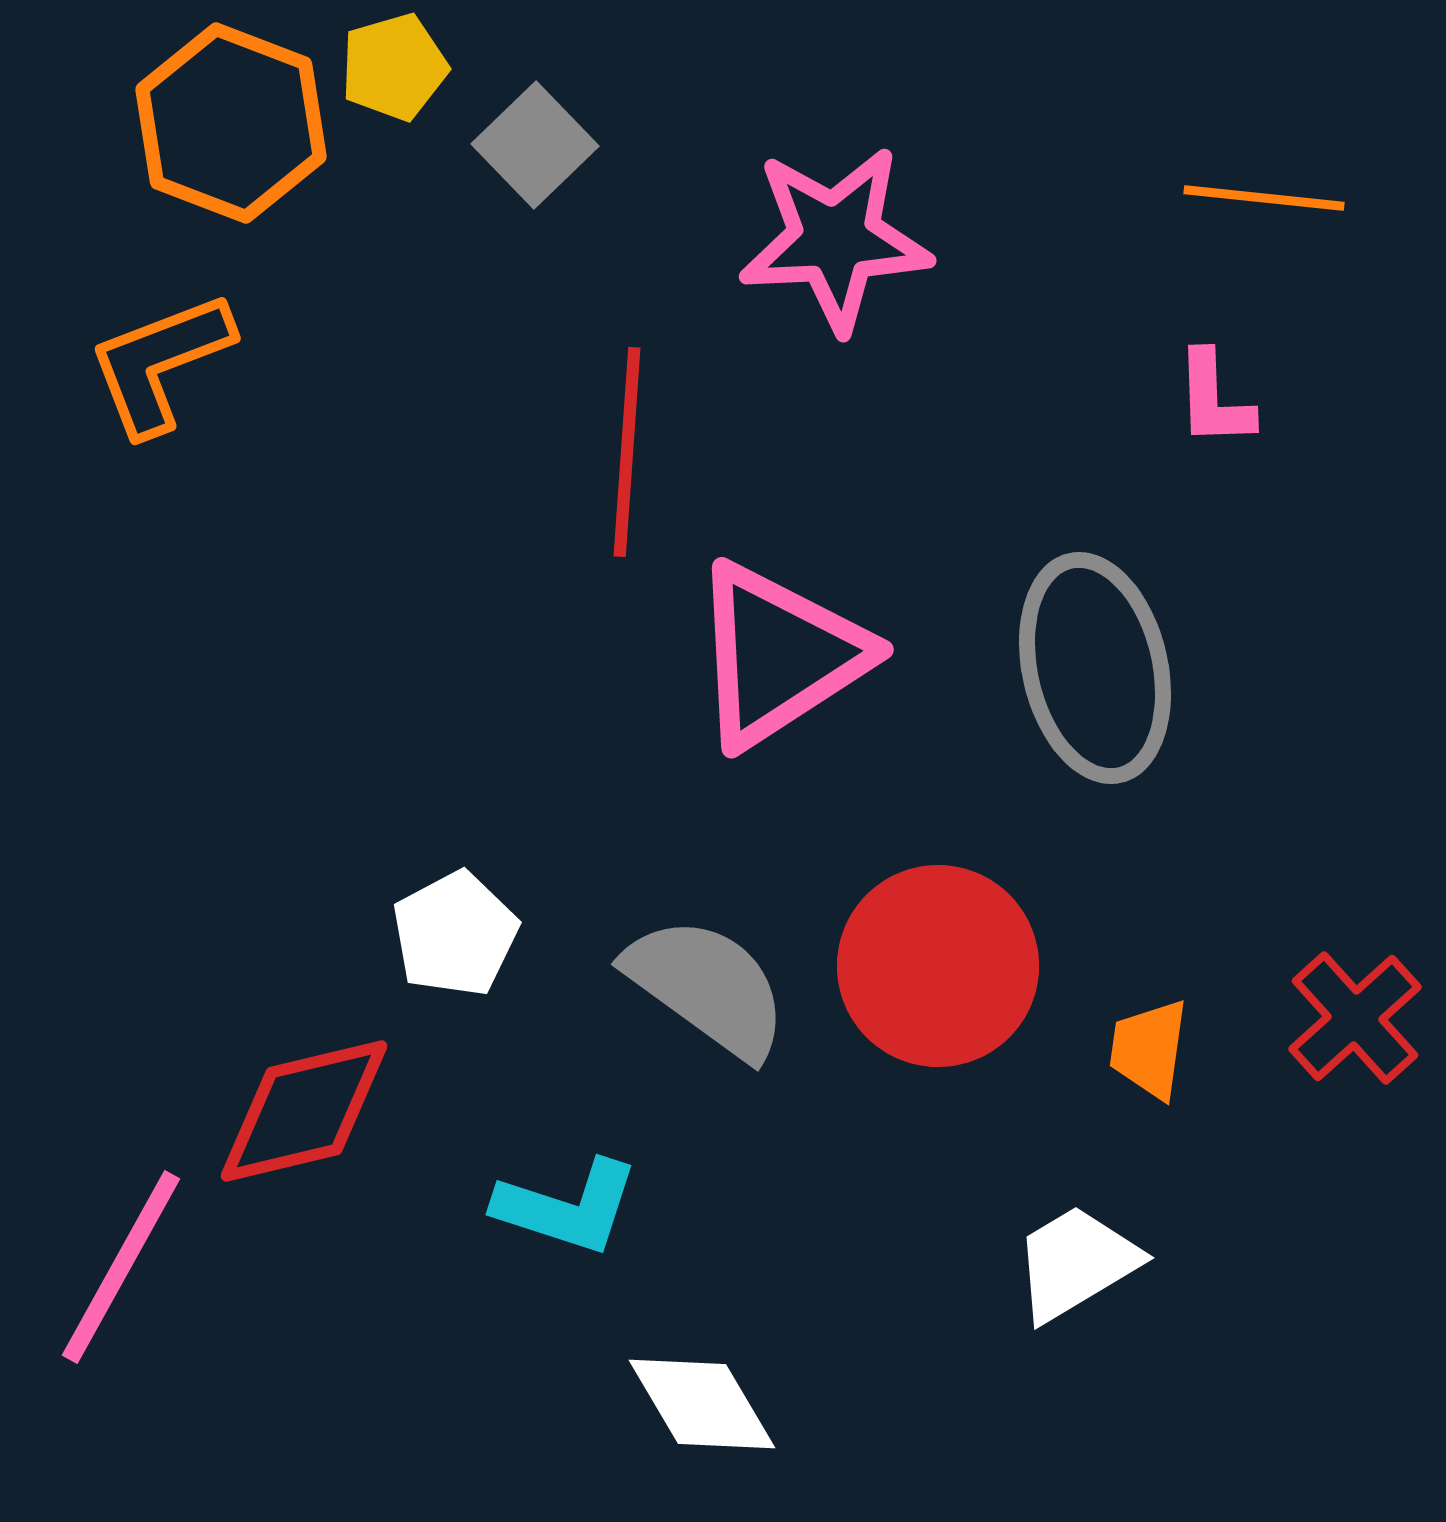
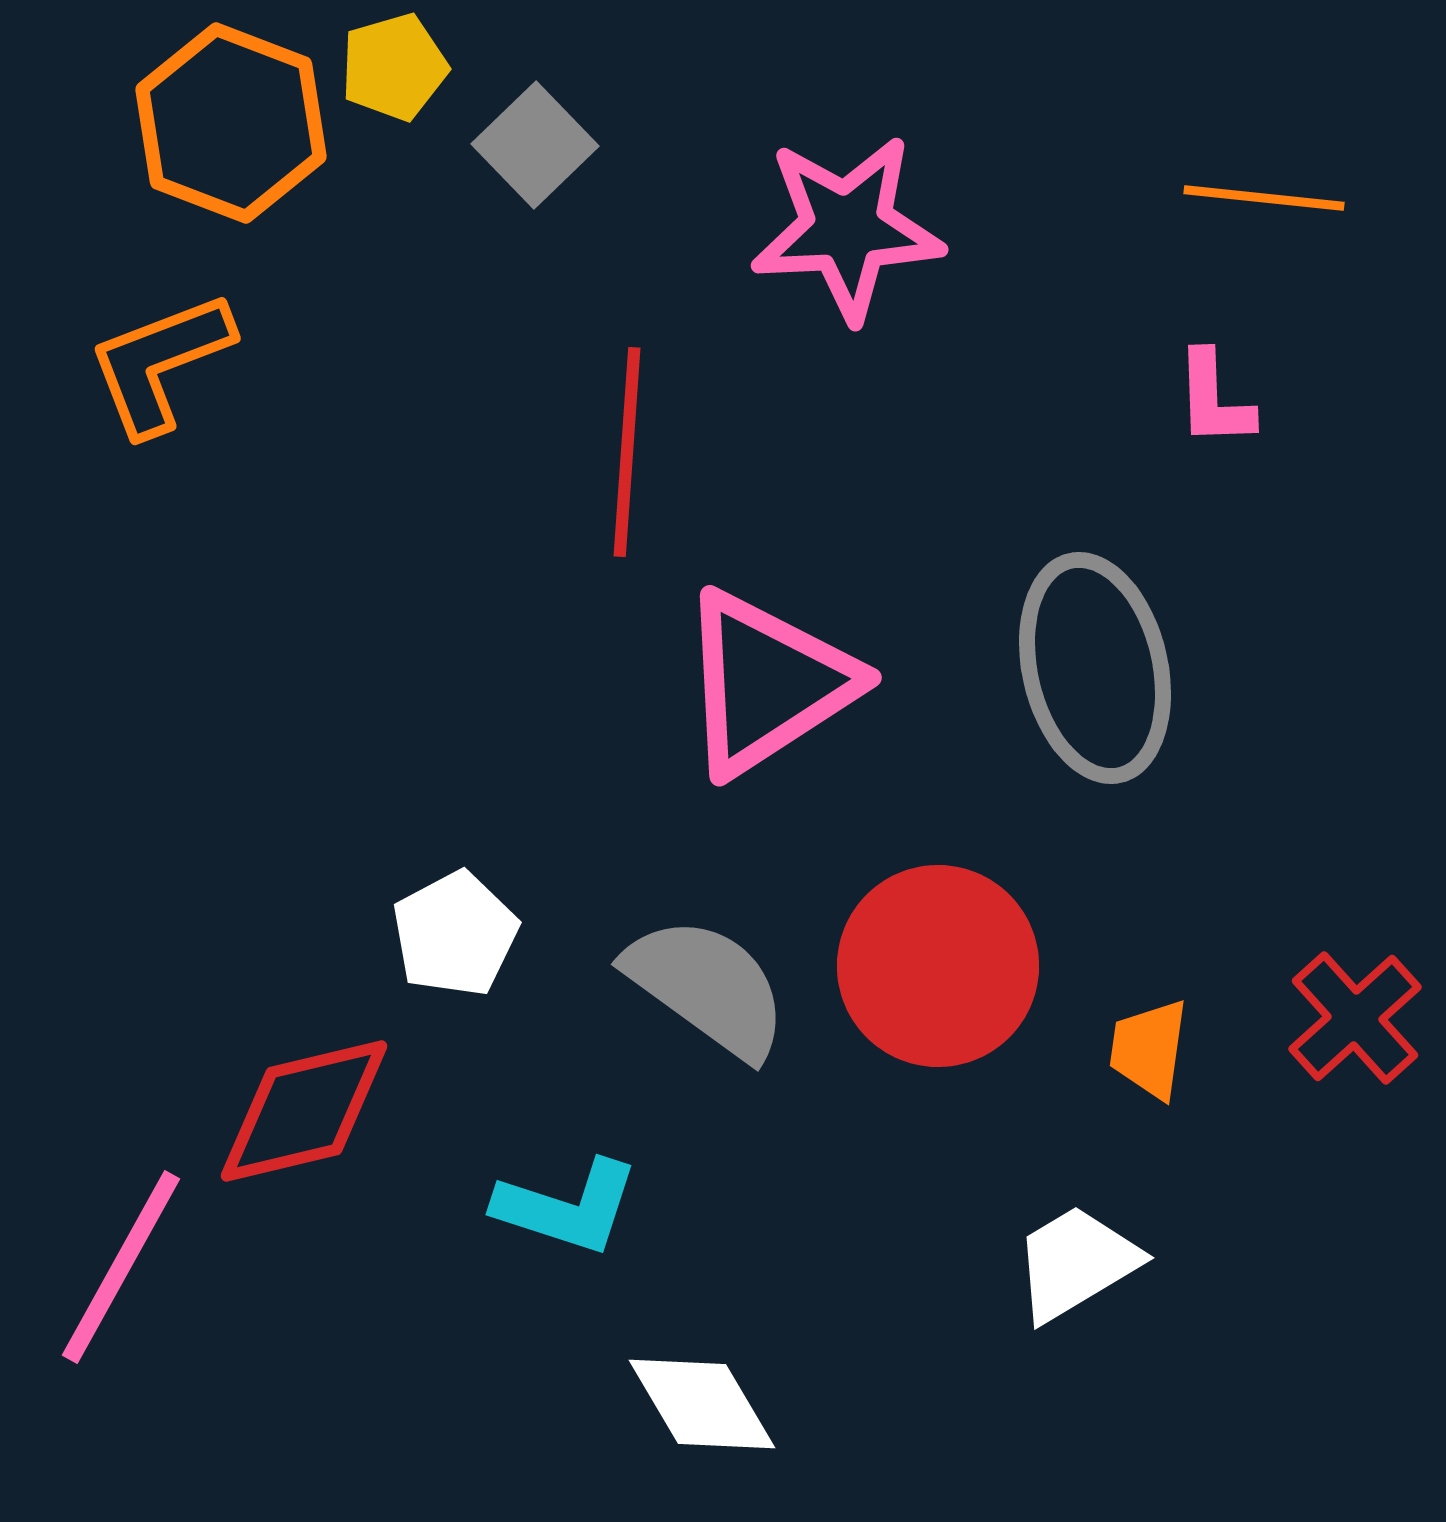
pink star: moved 12 px right, 11 px up
pink triangle: moved 12 px left, 28 px down
